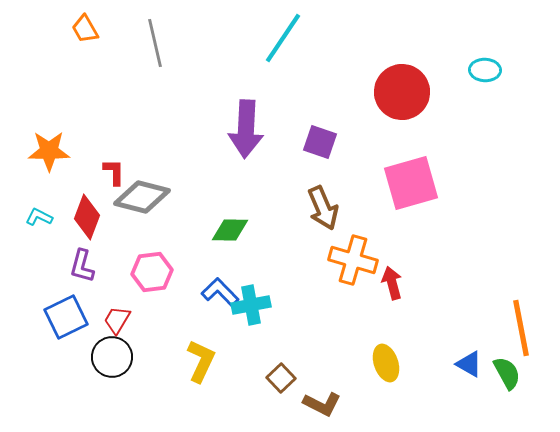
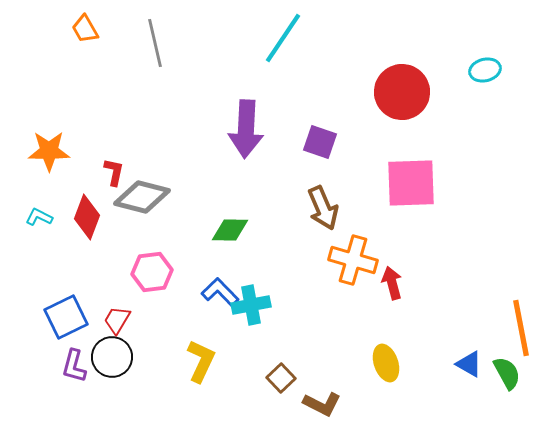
cyan ellipse: rotated 16 degrees counterclockwise
red L-shape: rotated 12 degrees clockwise
pink square: rotated 14 degrees clockwise
purple L-shape: moved 8 px left, 100 px down
